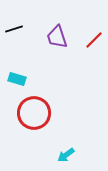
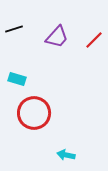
purple trapezoid: rotated 120 degrees counterclockwise
cyan arrow: rotated 48 degrees clockwise
